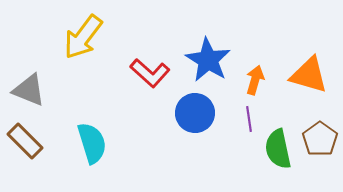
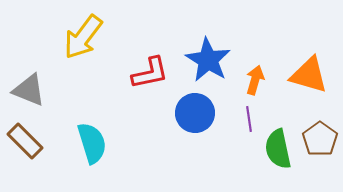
red L-shape: rotated 54 degrees counterclockwise
